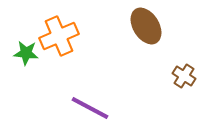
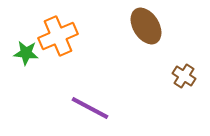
orange cross: moved 1 px left
